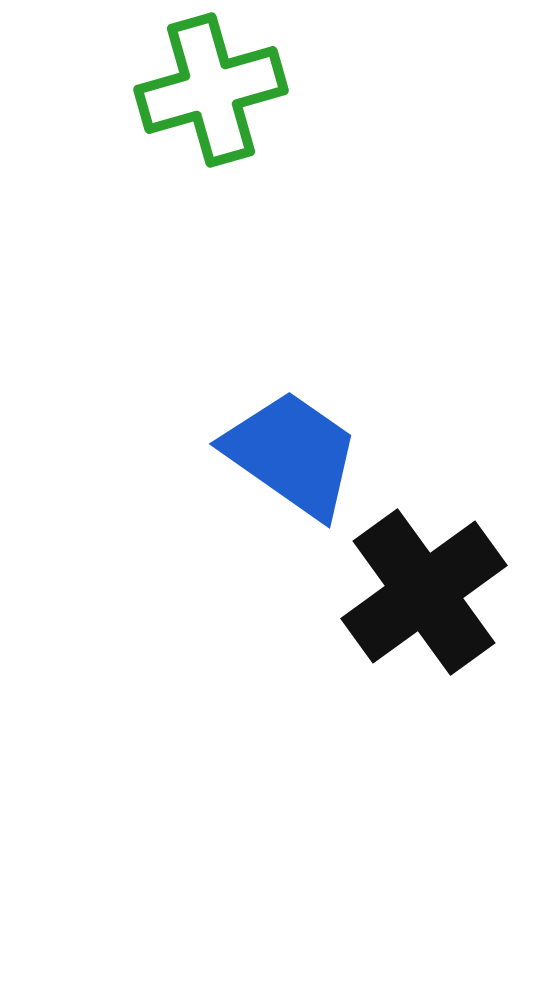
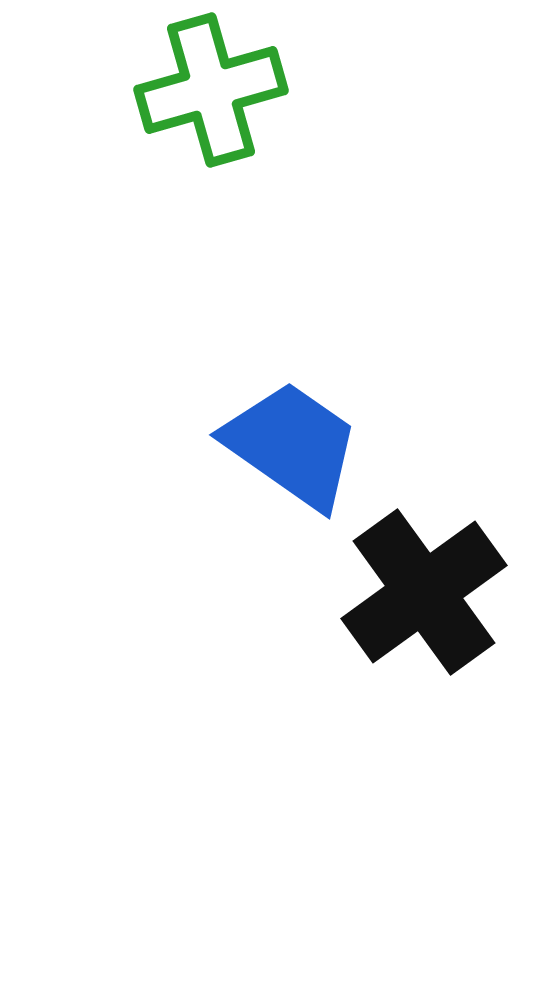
blue trapezoid: moved 9 px up
